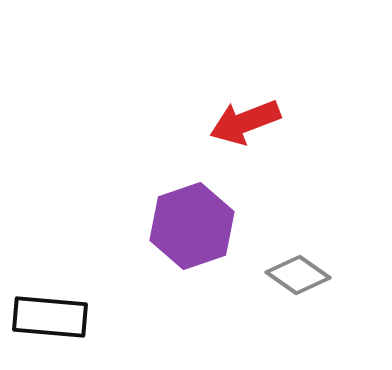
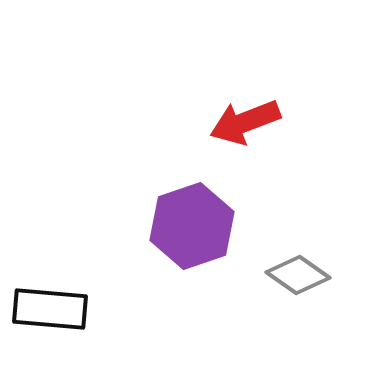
black rectangle: moved 8 px up
